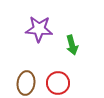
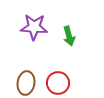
purple star: moved 5 px left, 2 px up
green arrow: moved 3 px left, 9 px up
